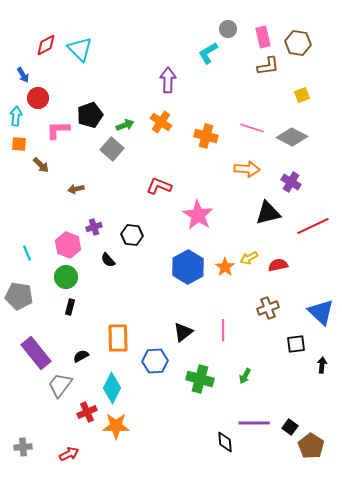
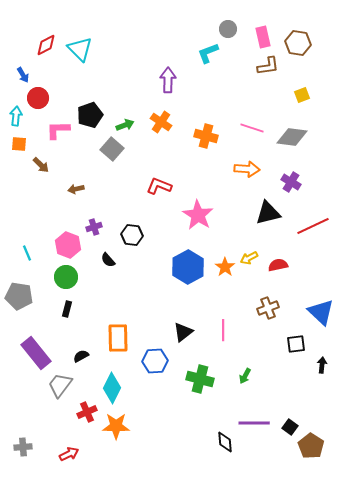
cyan L-shape at (208, 53): rotated 10 degrees clockwise
gray diamond at (292, 137): rotated 20 degrees counterclockwise
black rectangle at (70, 307): moved 3 px left, 2 px down
